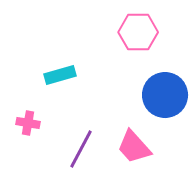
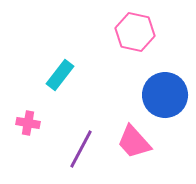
pink hexagon: moved 3 px left; rotated 12 degrees clockwise
cyan rectangle: rotated 36 degrees counterclockwise
pink trapezoid: moved 5 px up
